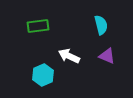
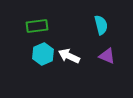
green rectangle: moved 1 px left
cyan hexagon: moved 21 px up
